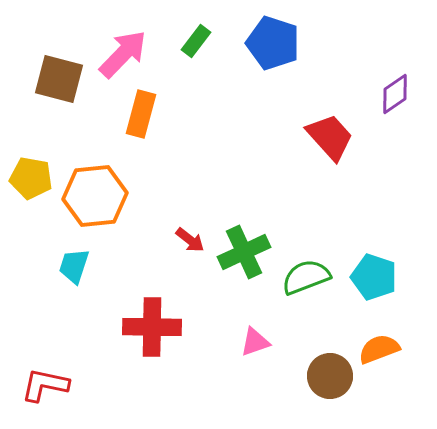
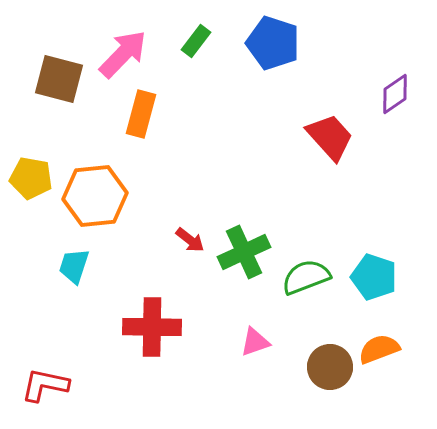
brown circle: moved 9 px up
